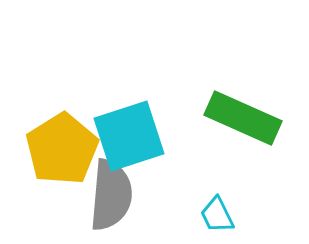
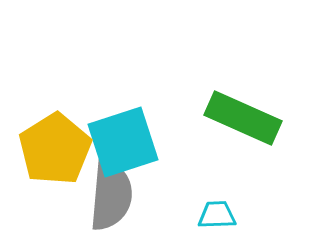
cyan square: moved 6 px left, 6 px down
yellow pentagon: moved 7 px left
cyan trapezoid: rotated 114 degrees clockwise
